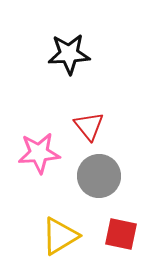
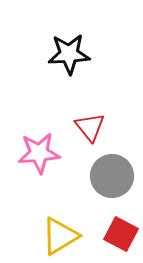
red triangle: moved 1 px right, 1 px down
gray circle: moved 13 px right
red square: rotated 16 degrees clockwise
